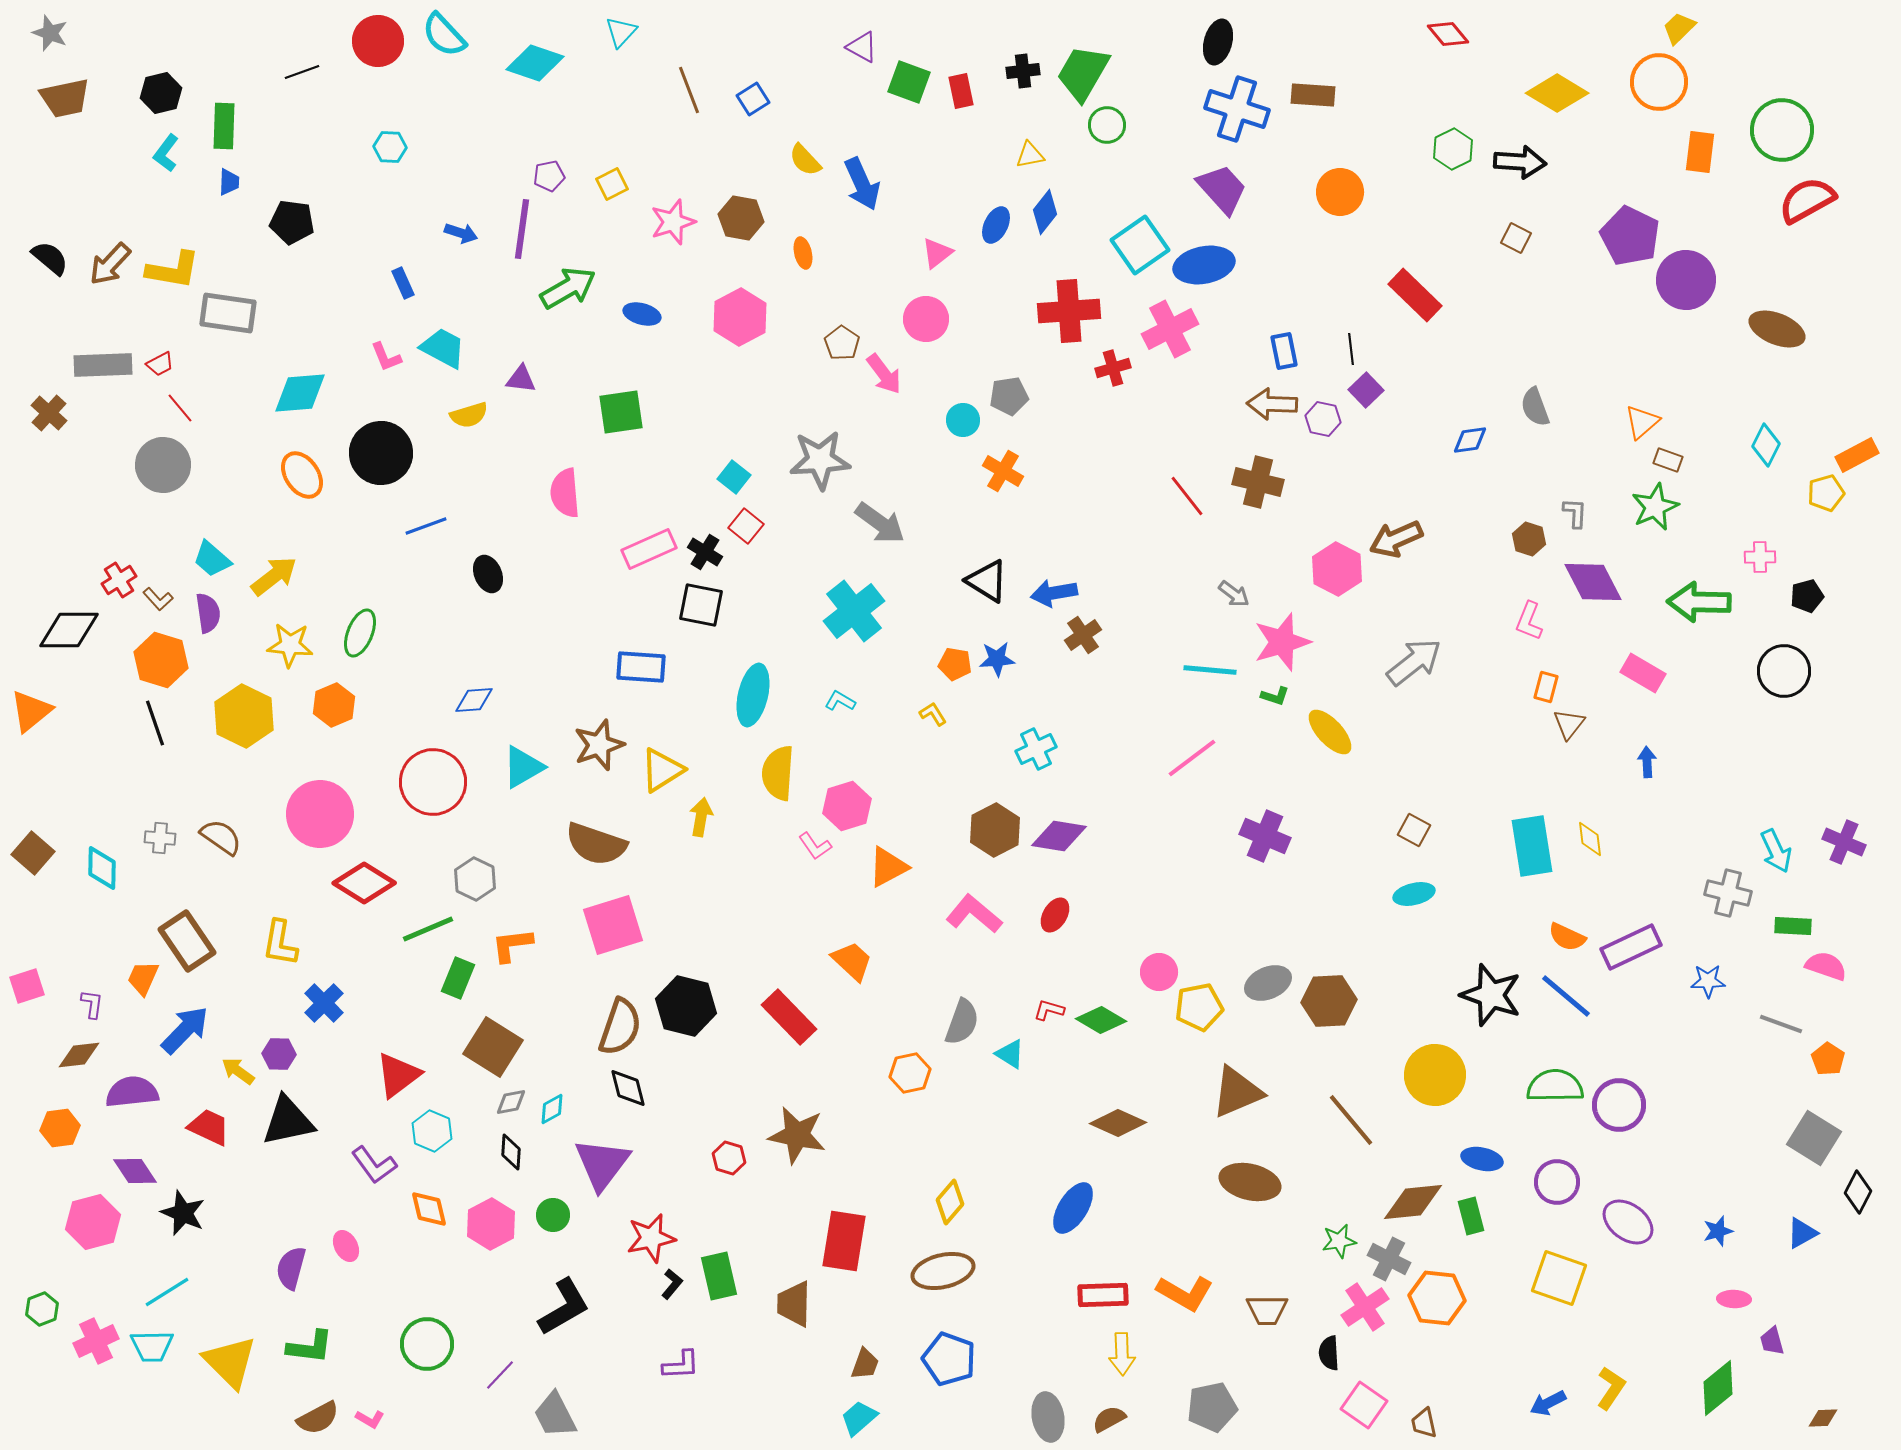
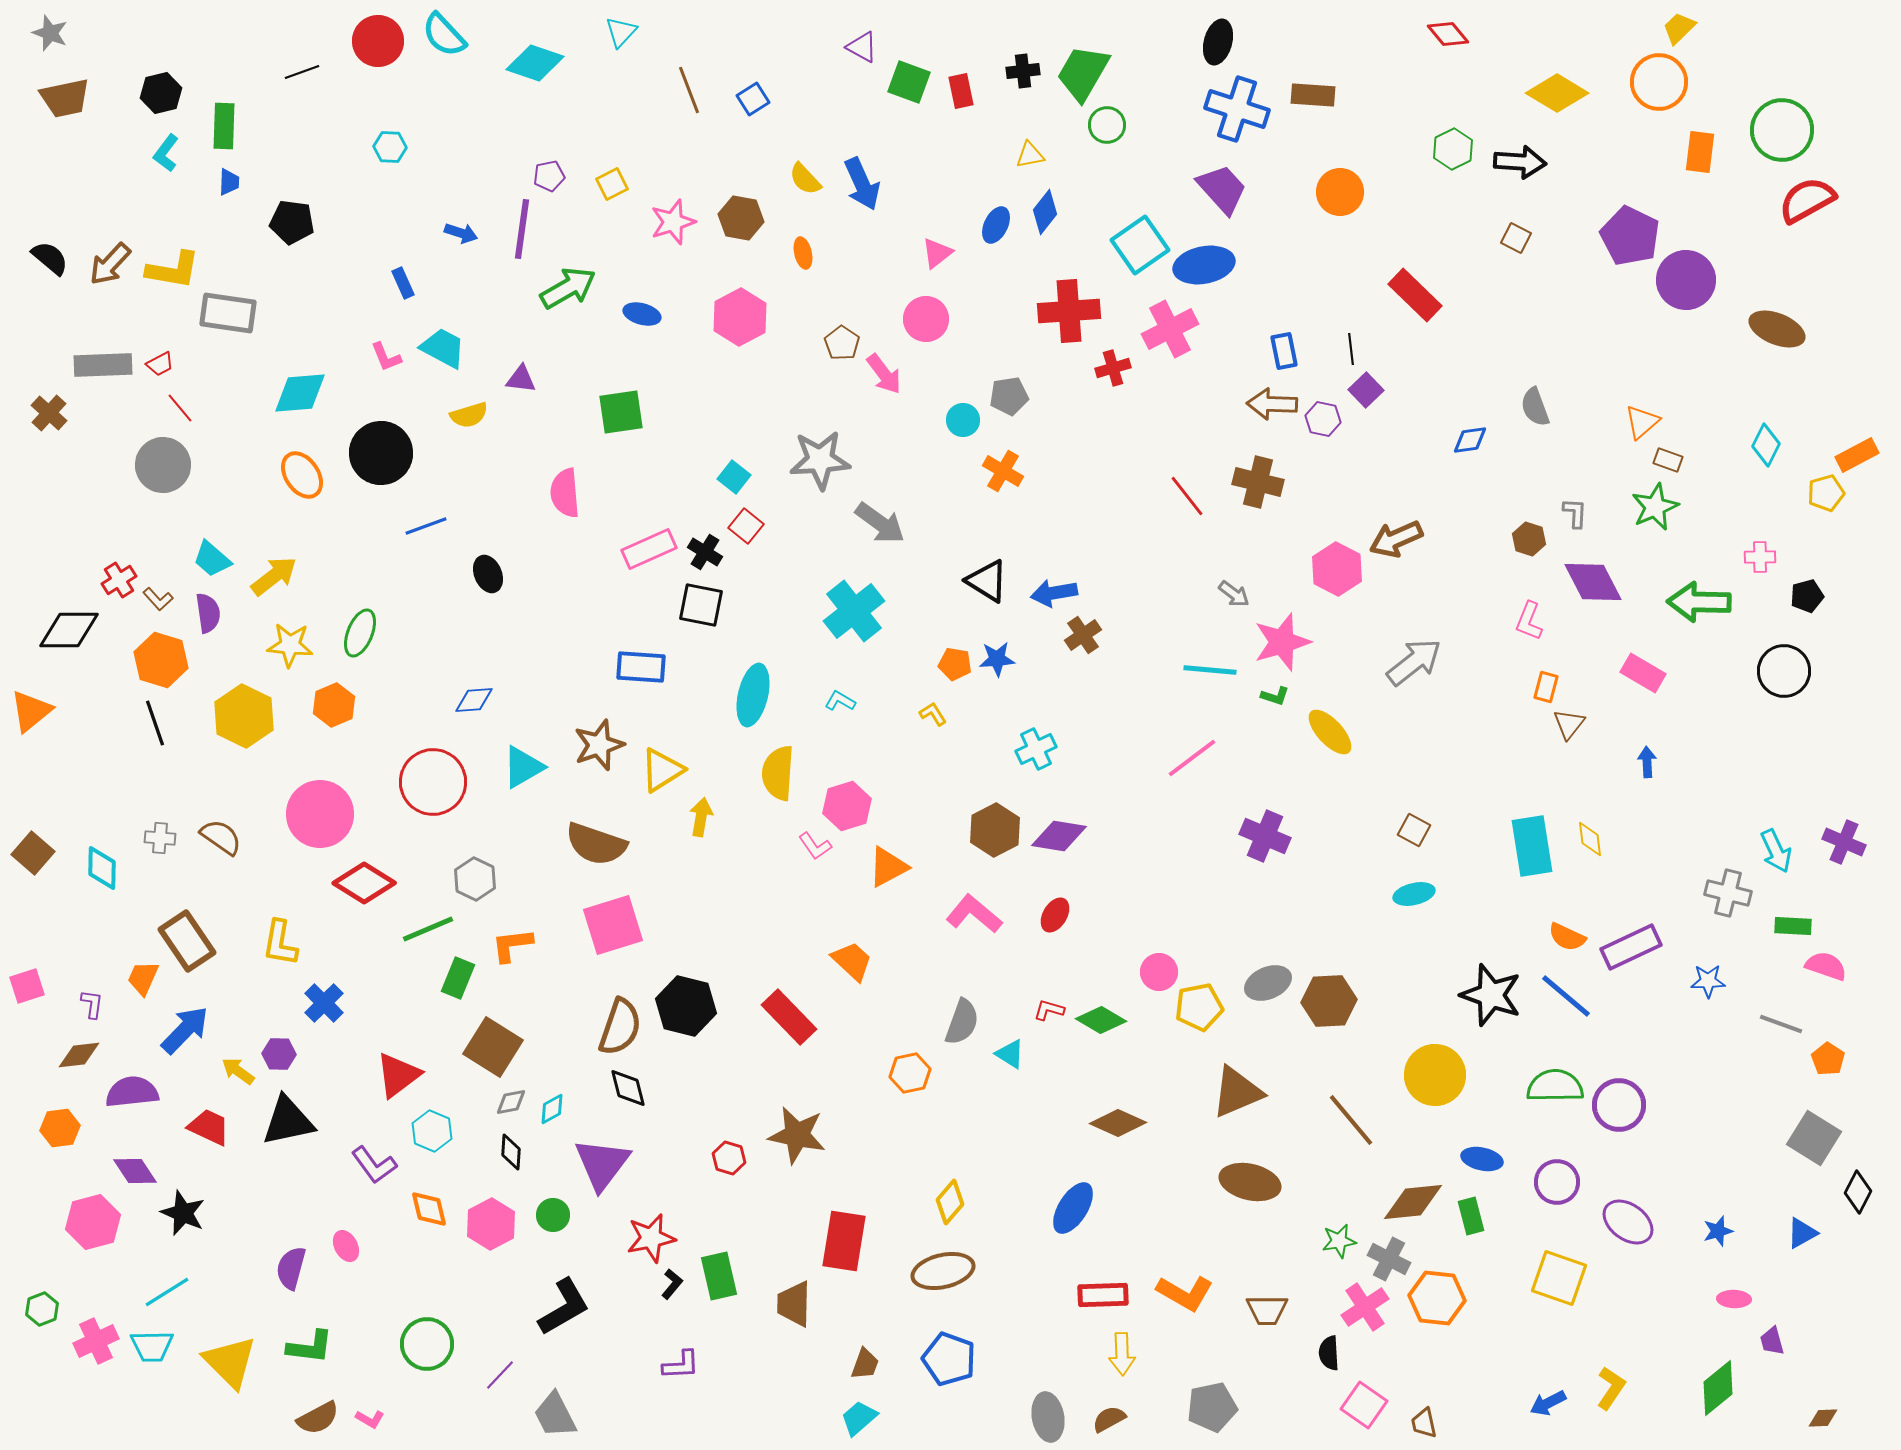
yellow semicircle at (805, 160): moved 19 px down
